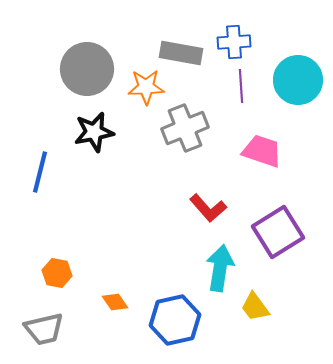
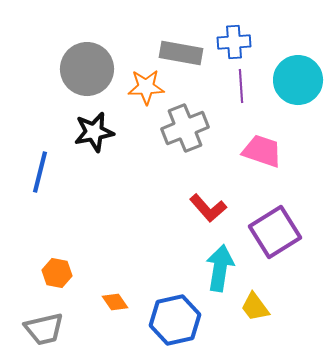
purple square: moved 3 px left
